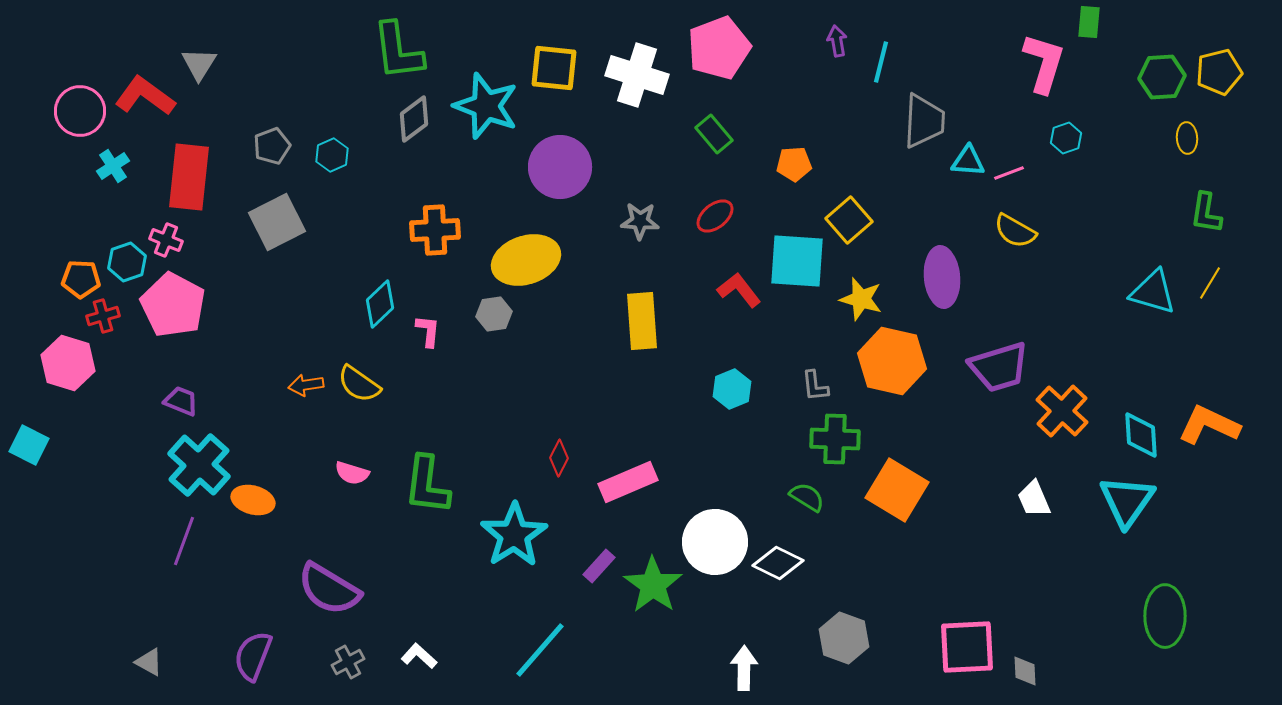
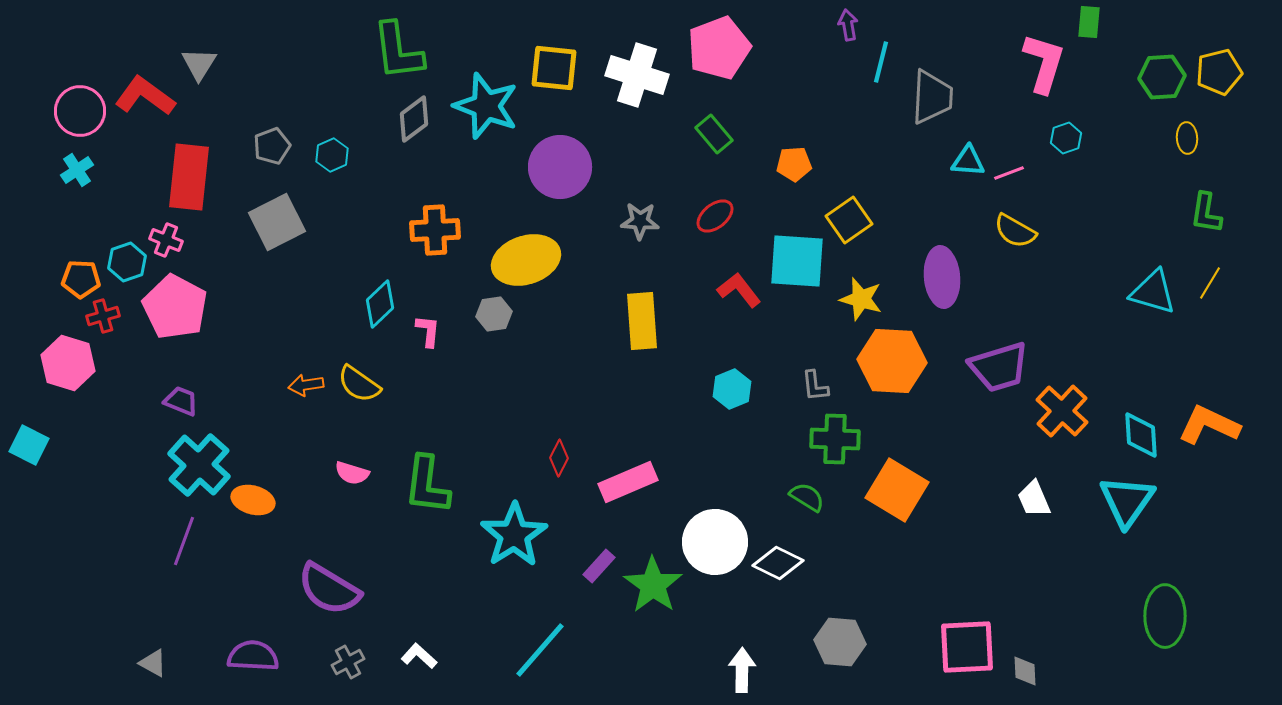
purple arrow at (837, 41): moved 11 px right, 16 px up
gray trapezoid at (924, 121): moved 8 px right, 24 px up
cyan cross at (113, 166): moved 36 px left, 4 px down
yellow square at (849, 220): rotated 6 degrees clockwise
pink pentagon at (173, 305): moved 2 px right, 2 px down
orange hexagon at (892, 361): rotated 10 degrees counterclockwise
gray hexagon at (844, 638): moved 4 px left, 4 px down; rotated 15 degrees counterclockwise
purple semicircle at (253, 656): rotated 72 degrees clockwise
gray triangle at (149, 662): moved 4 px right, 1 px down
white arrow at (744, 668): moved 2 px left, 2 px down
